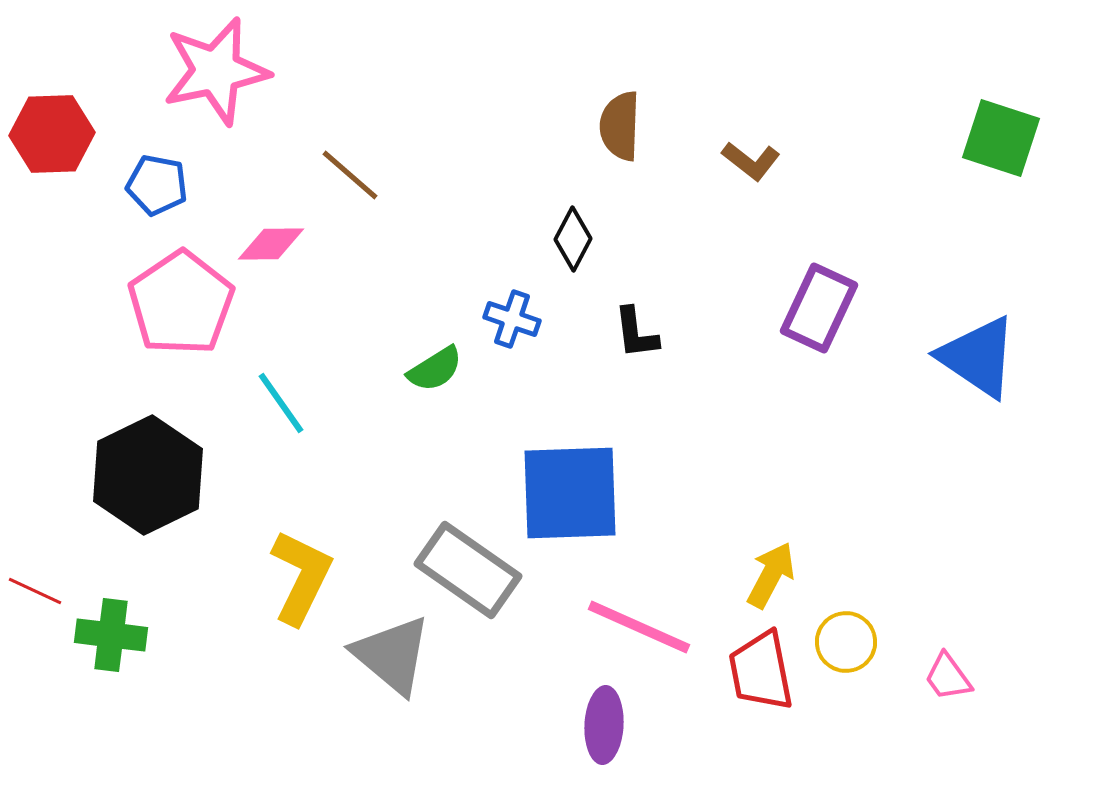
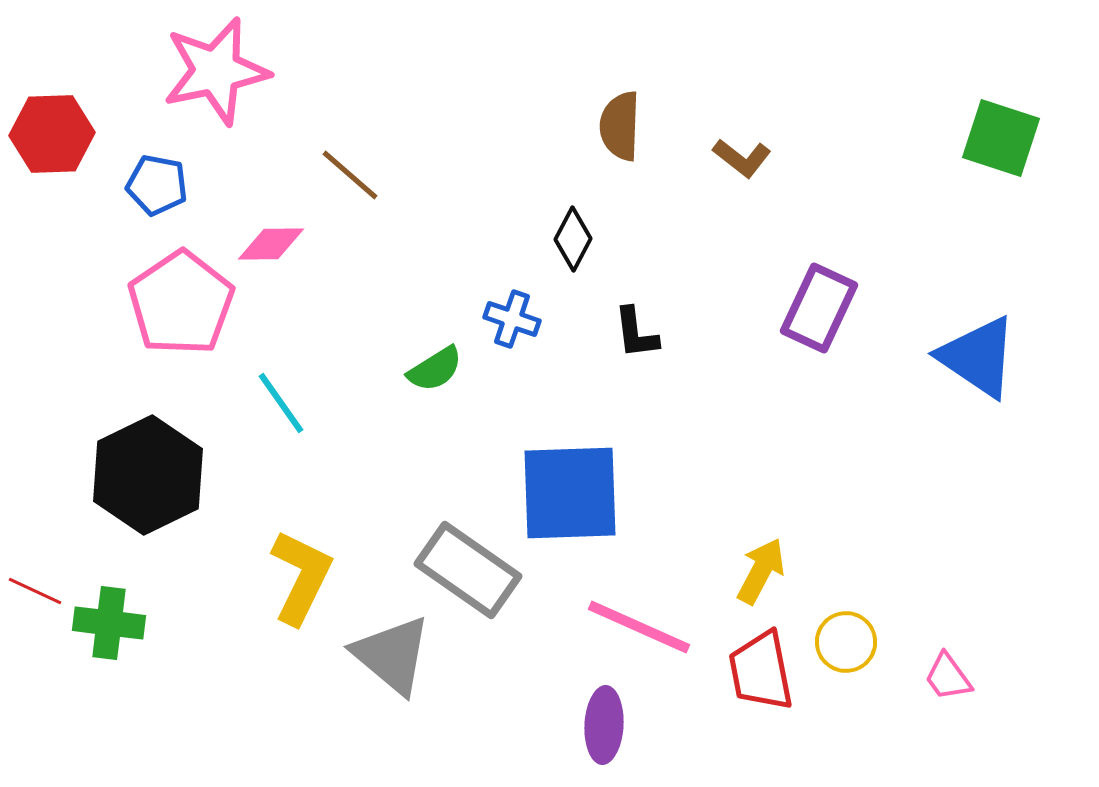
brown L-shape: moved 9 px left, 3 px up
yellow arrow: moved 10 px left, 4 px up
green cross: moved 2 px left, 12 px up
